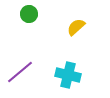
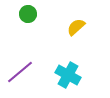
green circle: moved 1 px left
cyan cross: rotated 15 degrees clockwise
